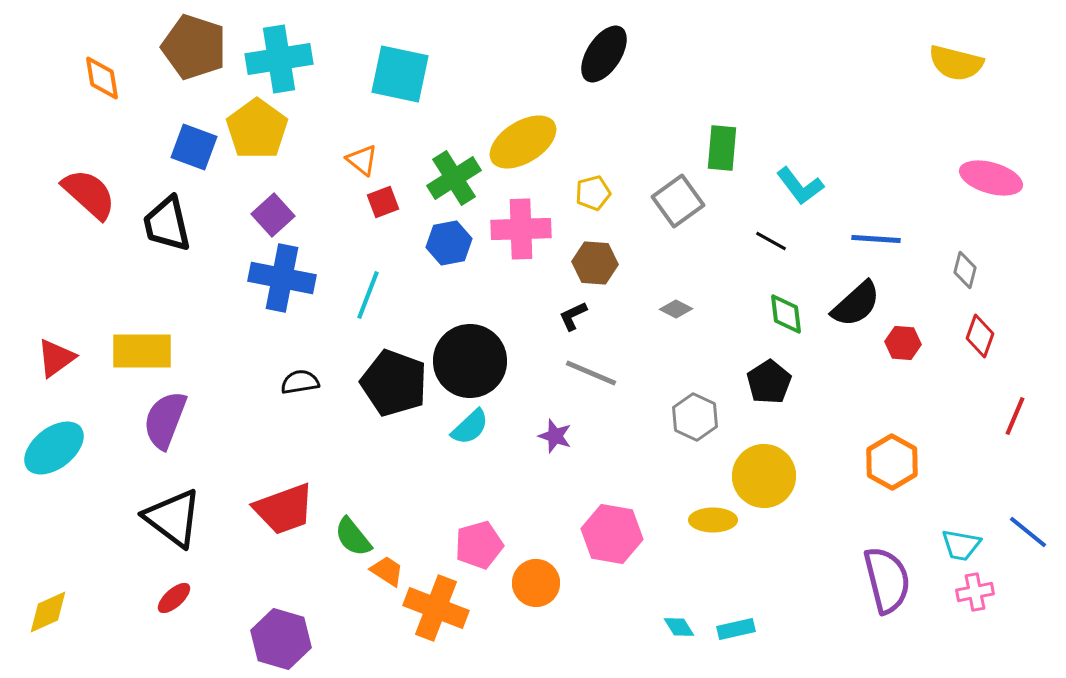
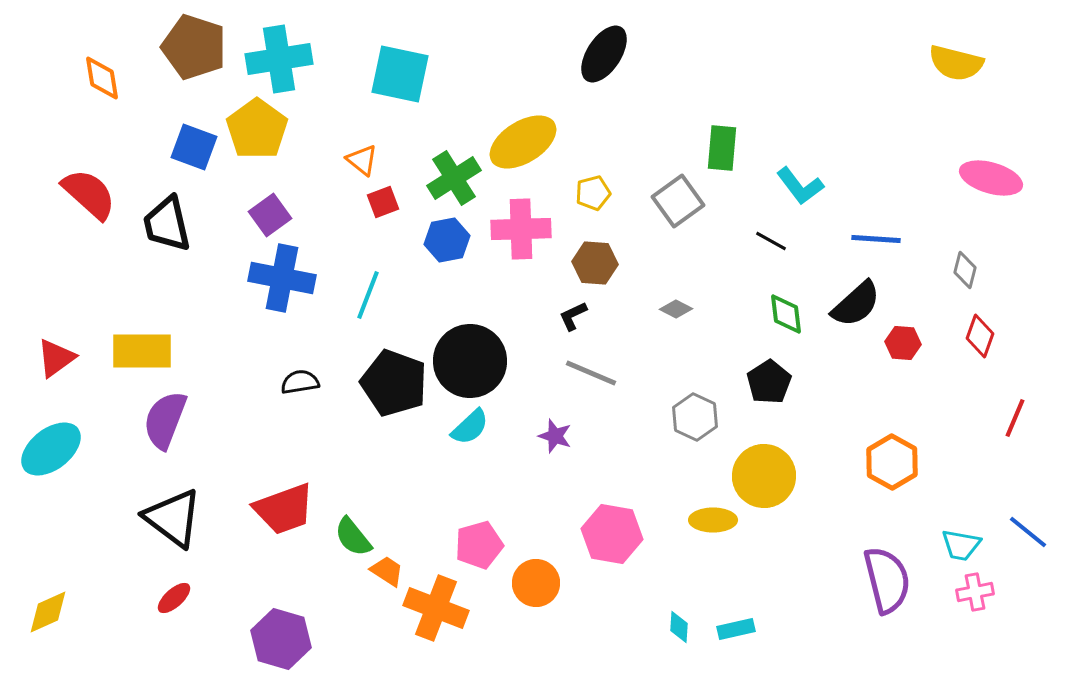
purple square at (273, 215): moved 3 px left; rotated 6 degrees clockwise
blue hexagon at (449, 243): moved 2 px left, 3 px up
red line at (1015, 416): moved 2 px down
cyan ellipse at (54, 448): moved 3 px left, 1 px down
cyan diamond at (679, 627): rotated 36 degrees clockwise
